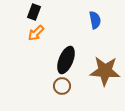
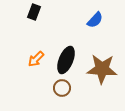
blue semicircle: rotated 54 degrees clockwise
orange arrow: moved 26 px down
brown star: moved 3 px left, 2 px up
brown circle: moved 2 px down
